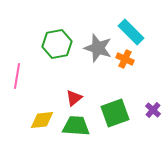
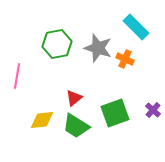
cyan rectangle: moved 5 px right, 5 px up
green trapezoid: rotated 152 degrees counterclockwise
